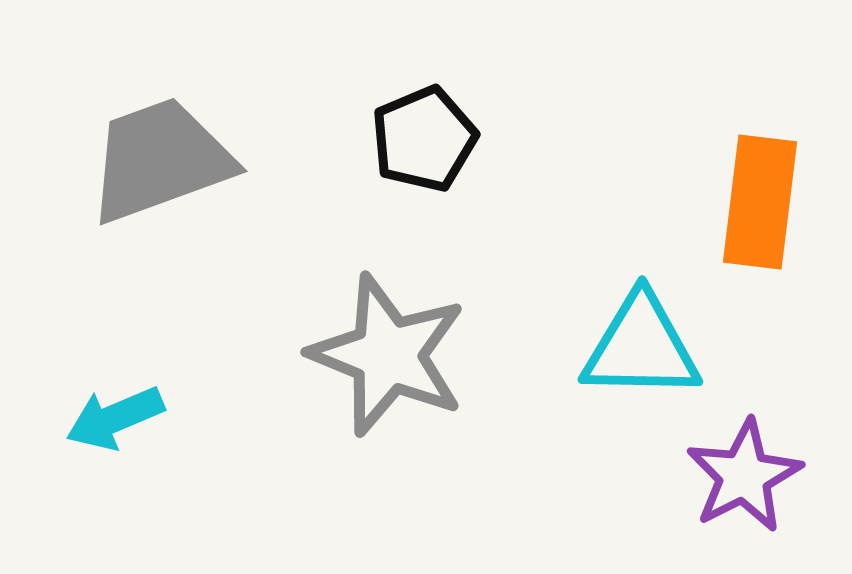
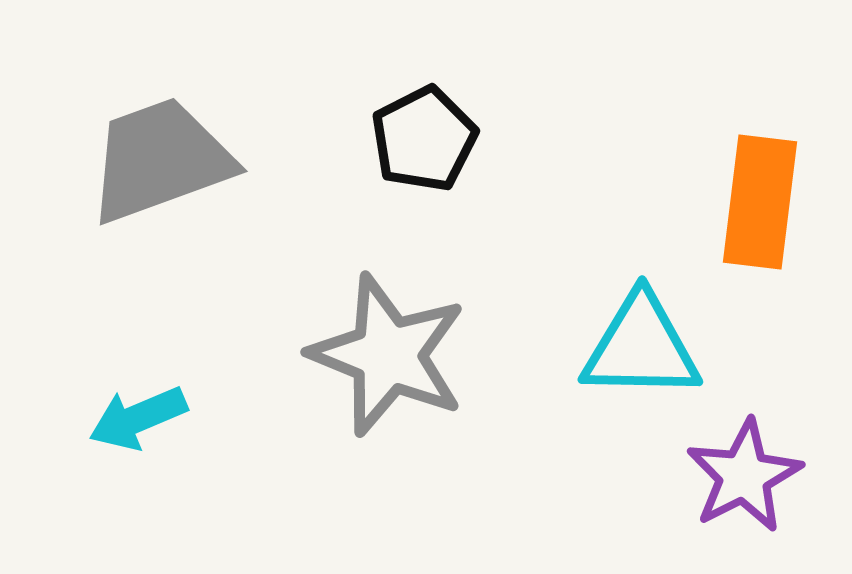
black pentagon: rotated 4 degrees counterclockwise
cyan arrow: moved 23 px right
